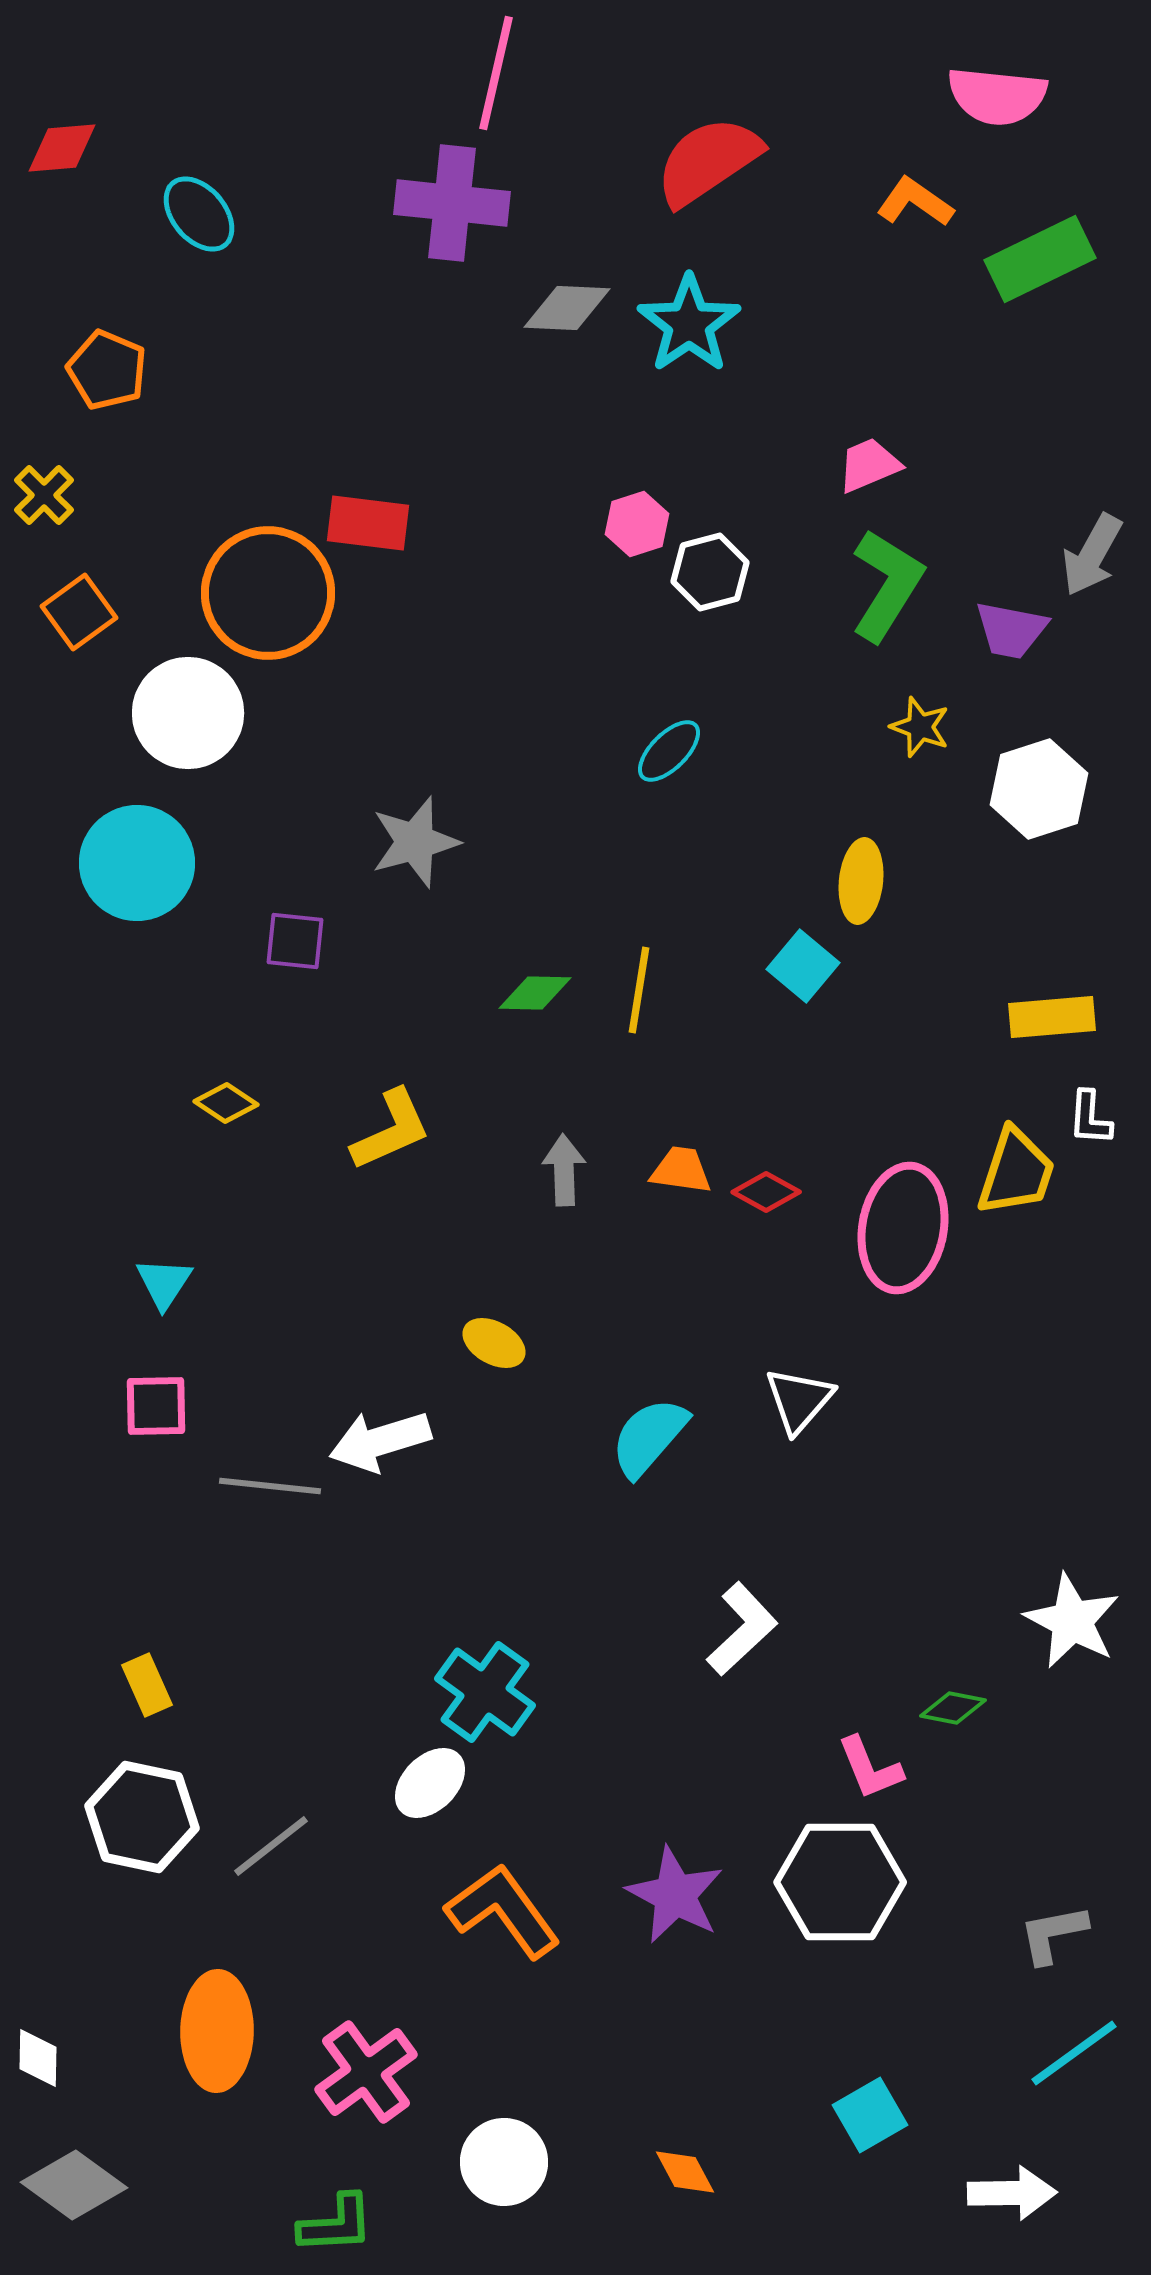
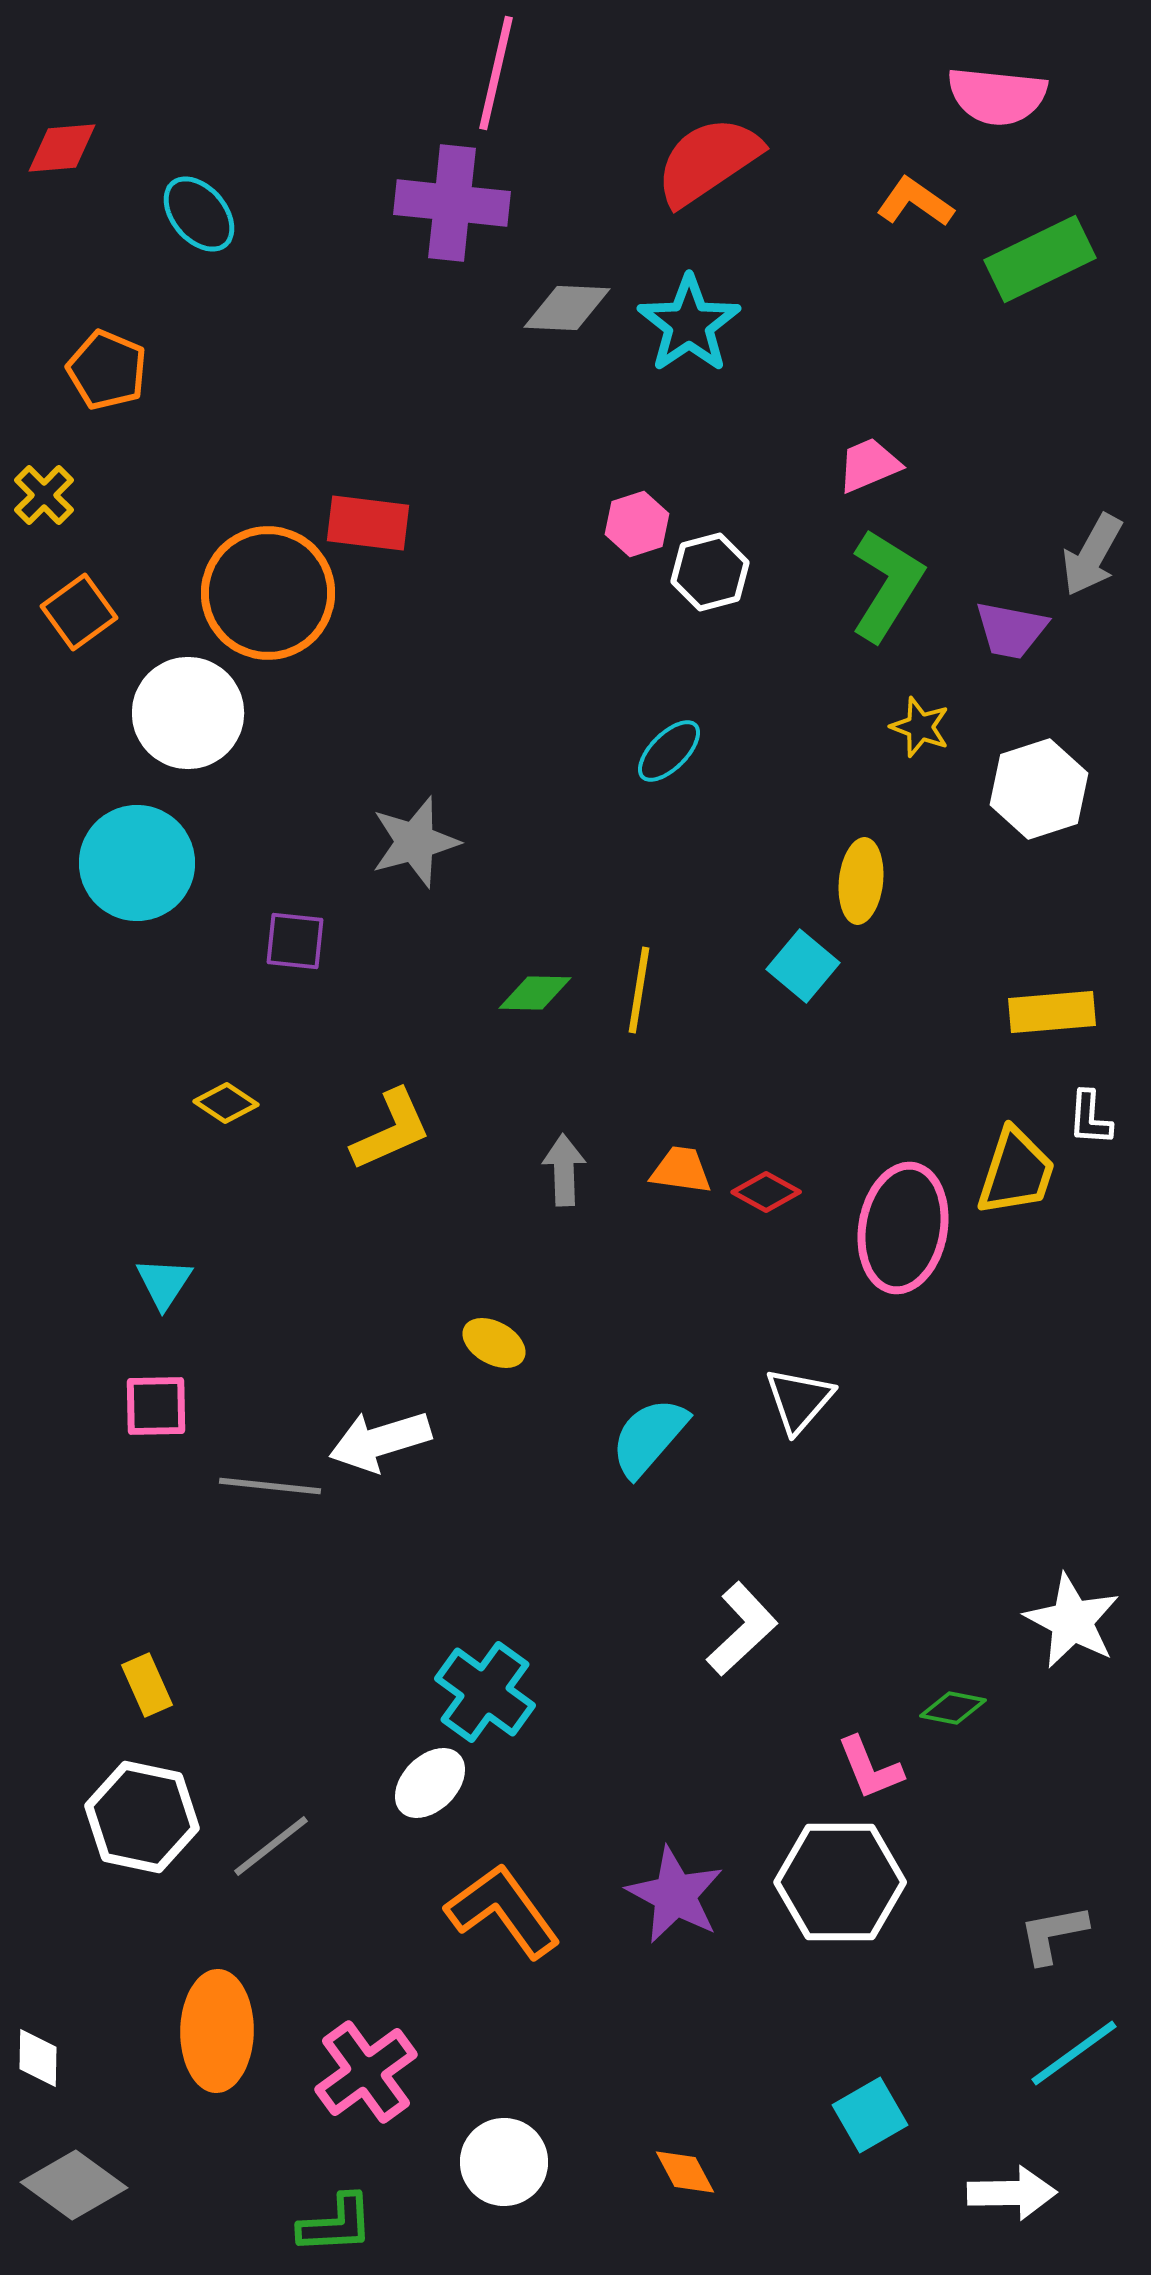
yellow rectangle at (1052, 1017): moved 5 px up
